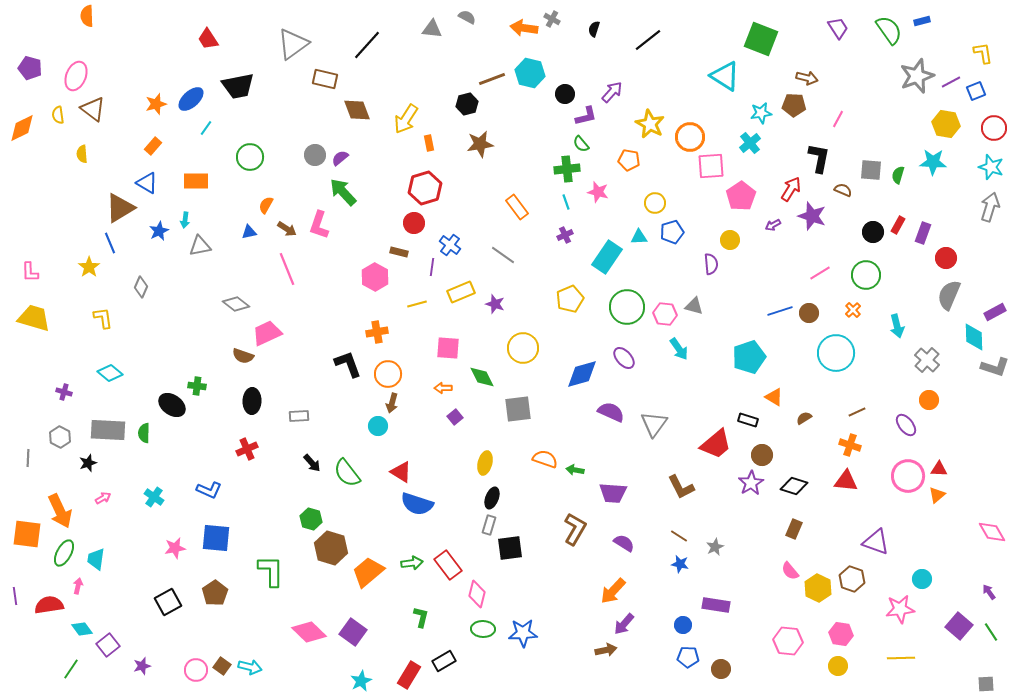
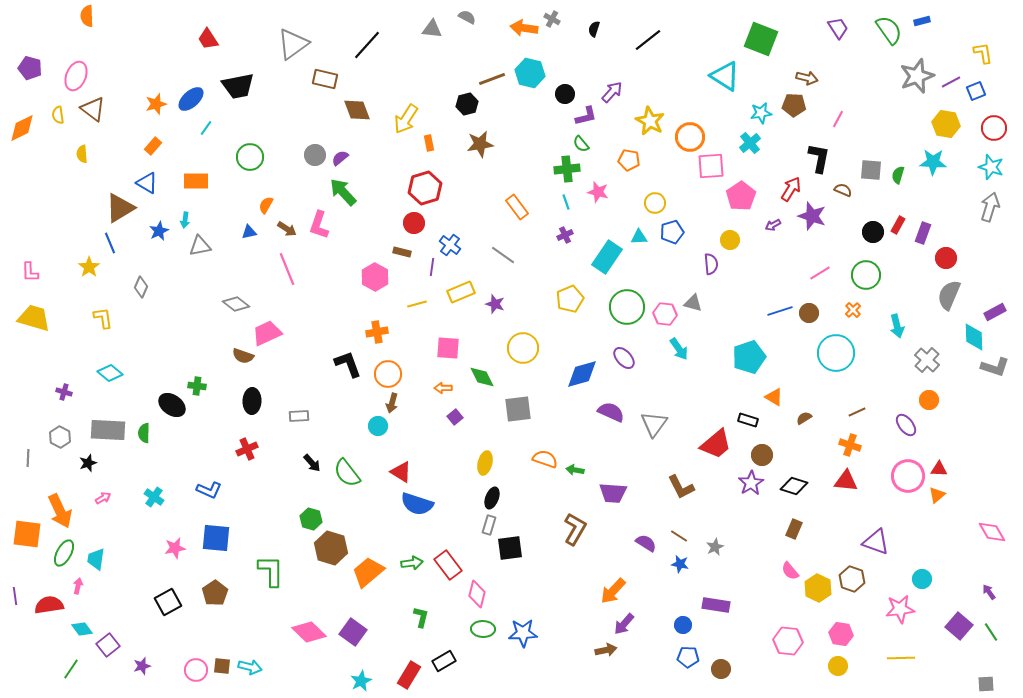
yellow star at (650, 124): moved 3 px up
brown rectangle at (399, 252): moved 3 px right
gray triangle at (694, 306): moved 1 px left, 3 px up
purple semicircle at (624, 543): moved 22 px right
brown square at (222, 666): rotated 30 degrees counterclockwise
